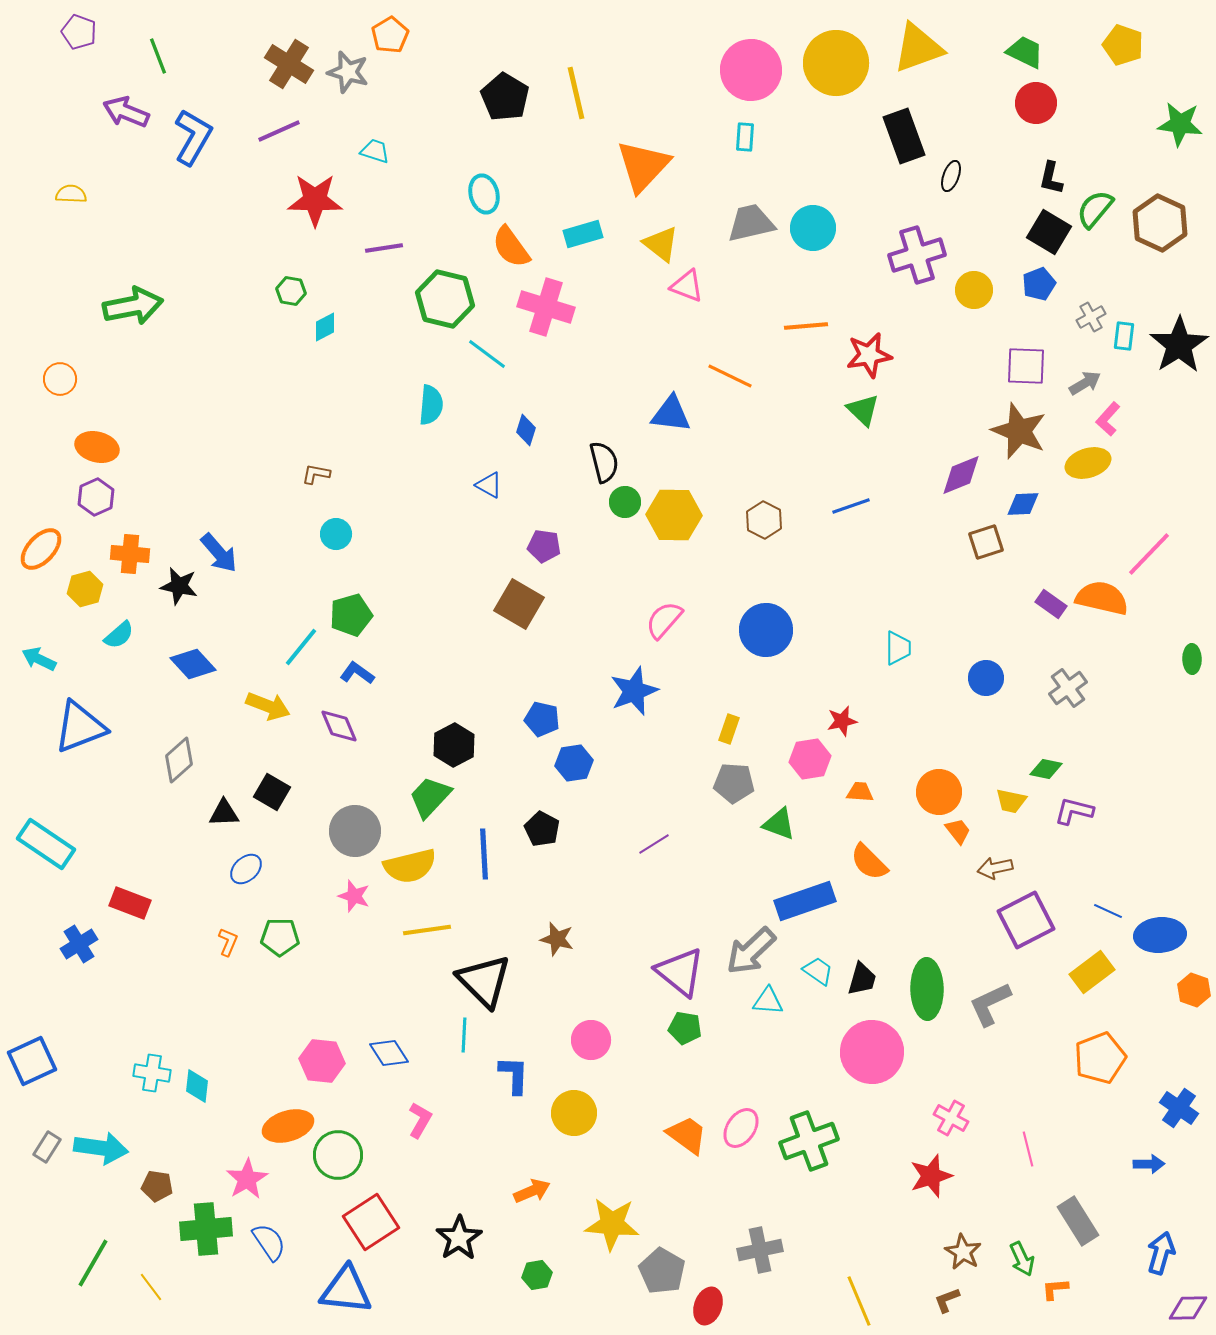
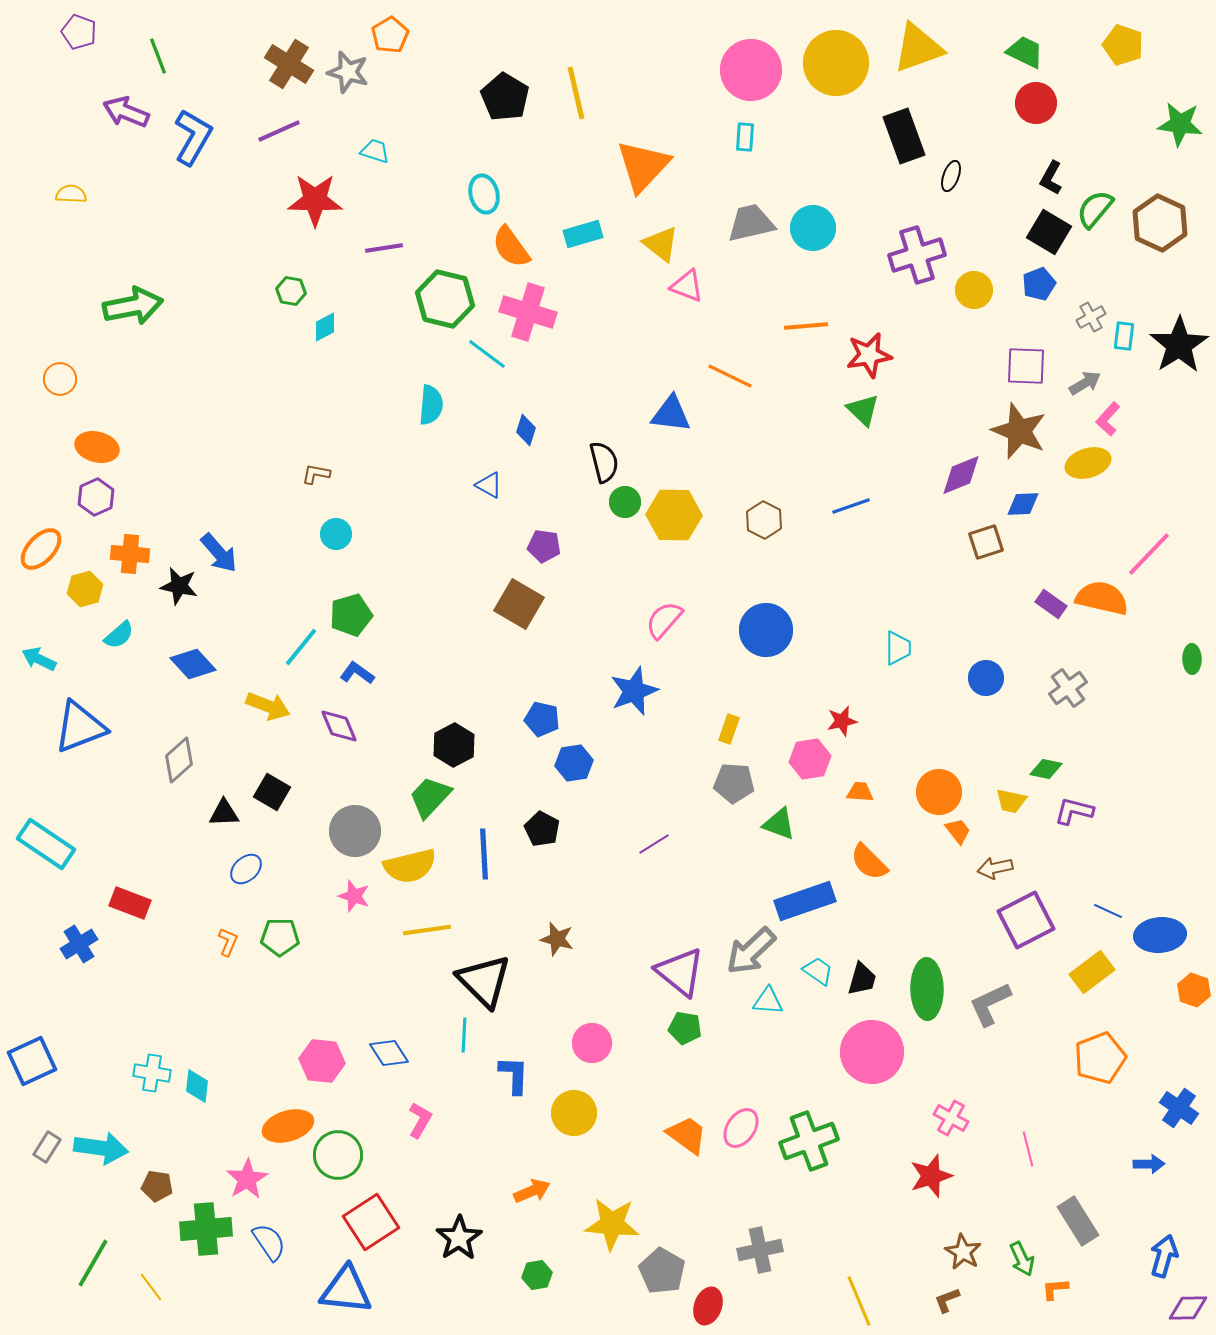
black L-shape at (1051, 178): rotated 16 degrees clockwise
pink cross at (546, 307): moved 18 px left, 5 px down
pink circle at (591, 1040): moved 1 px right, 3 px down
blue arrow at (1161, 1253): moved 3 px right, 3 px down
